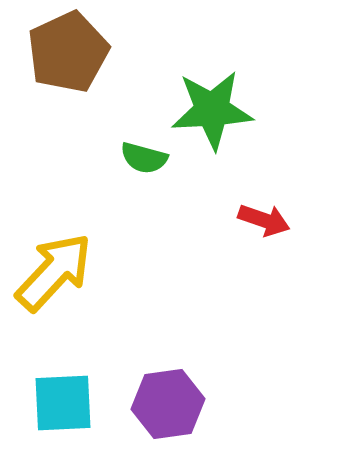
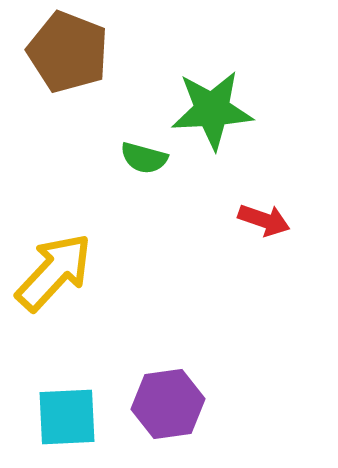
brown pentagon: rotated 26 degrees counterclockwise
cyan square: moved 4 px right, 14 px down
